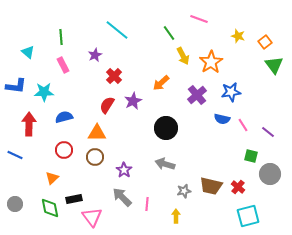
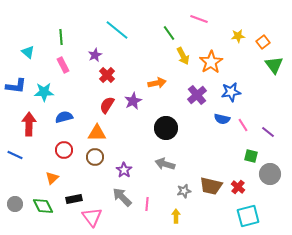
yellow star at (238, 36): rotated 24 degrees counterclockwise
orange square at (265, 42): moved 2 px left
red cross at (114, 76): moved 7 px left, 1 px up
orange arrow at (161, 83): moved 4 px left; rotated 150 degrees counterclockwise
green diamond at (50, 208): moved 7 px left, 2 px up; rotated 15 degrees counterclockwise
